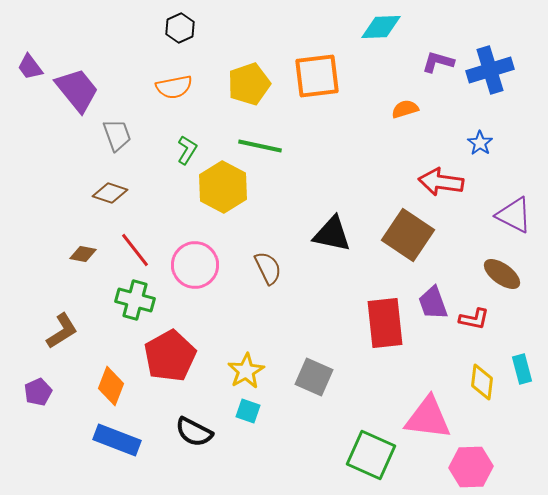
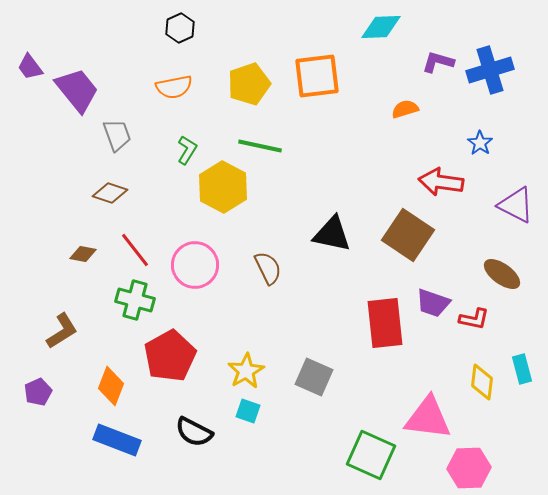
purple triangle at (514, 215): moved 2 px right, 10 px up
purple trapezoid at (433, 303): rotated 51 degrees counterclockwise
pink hexagon at (471, 467): moved 2 px left, 1 px down
